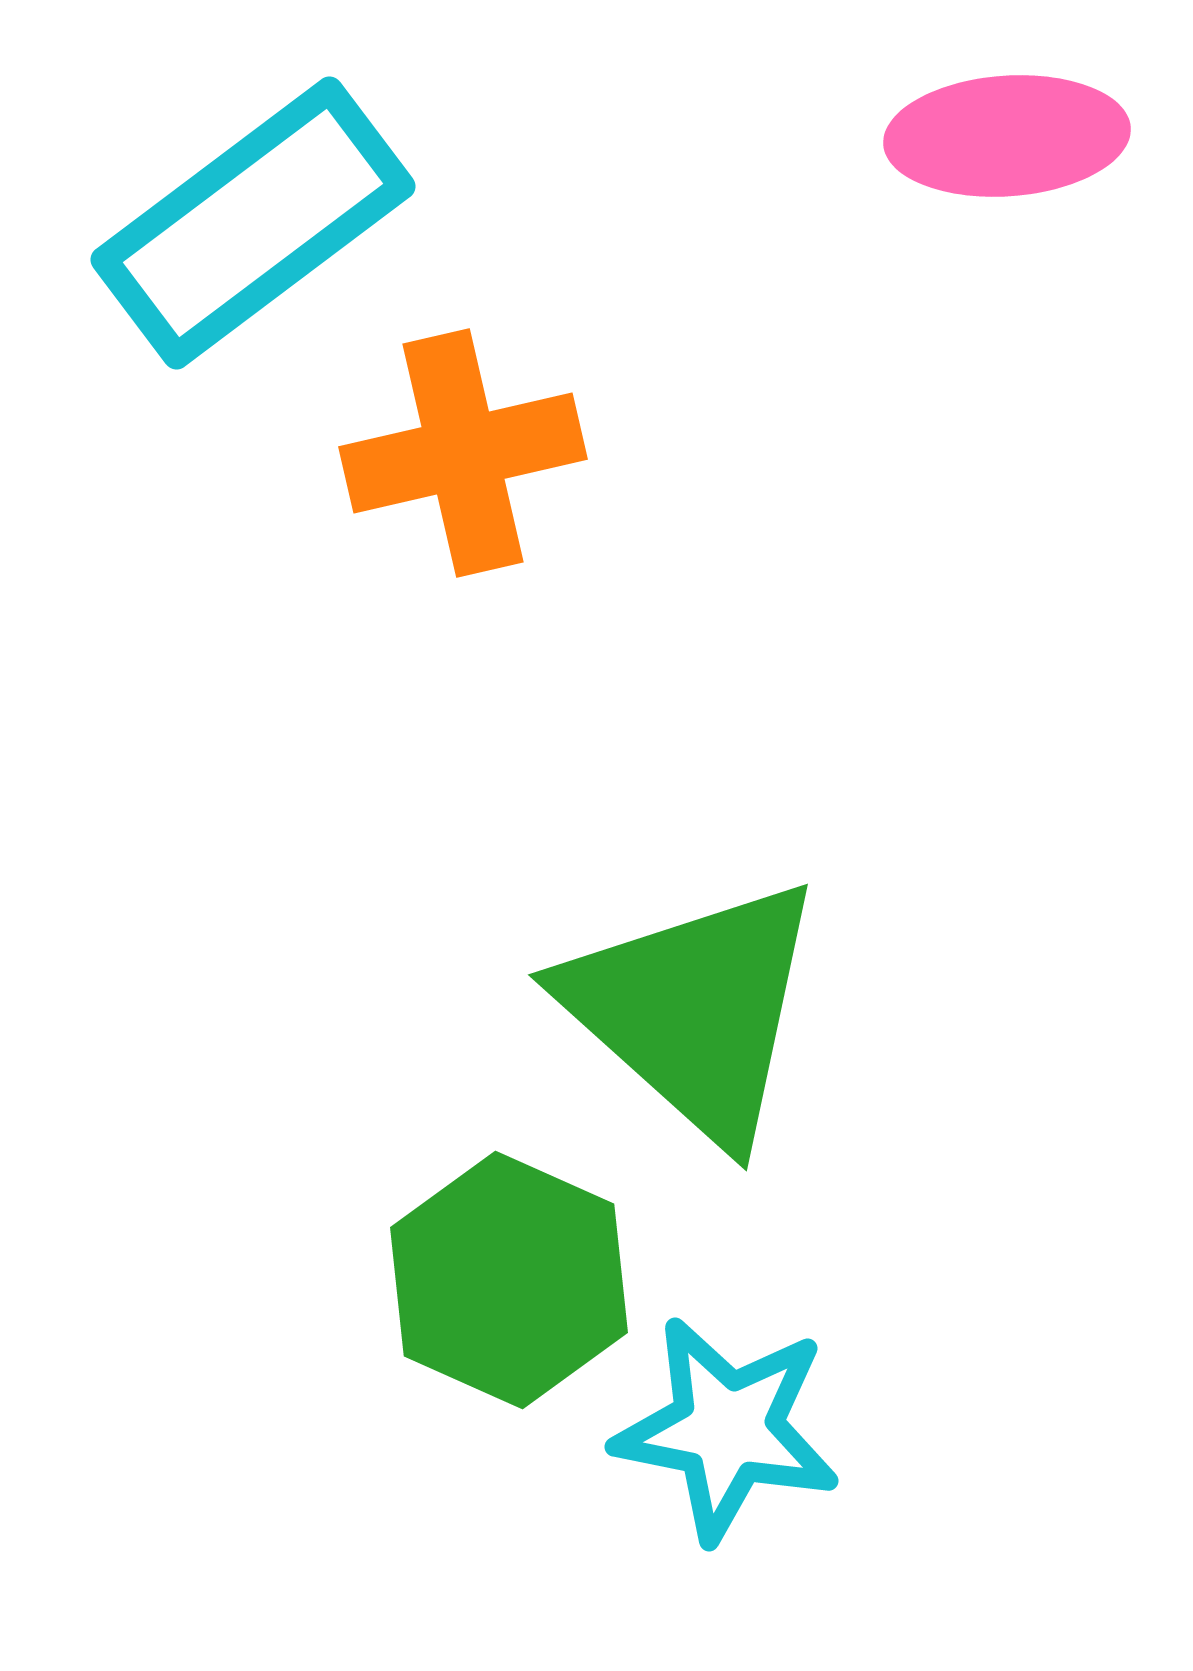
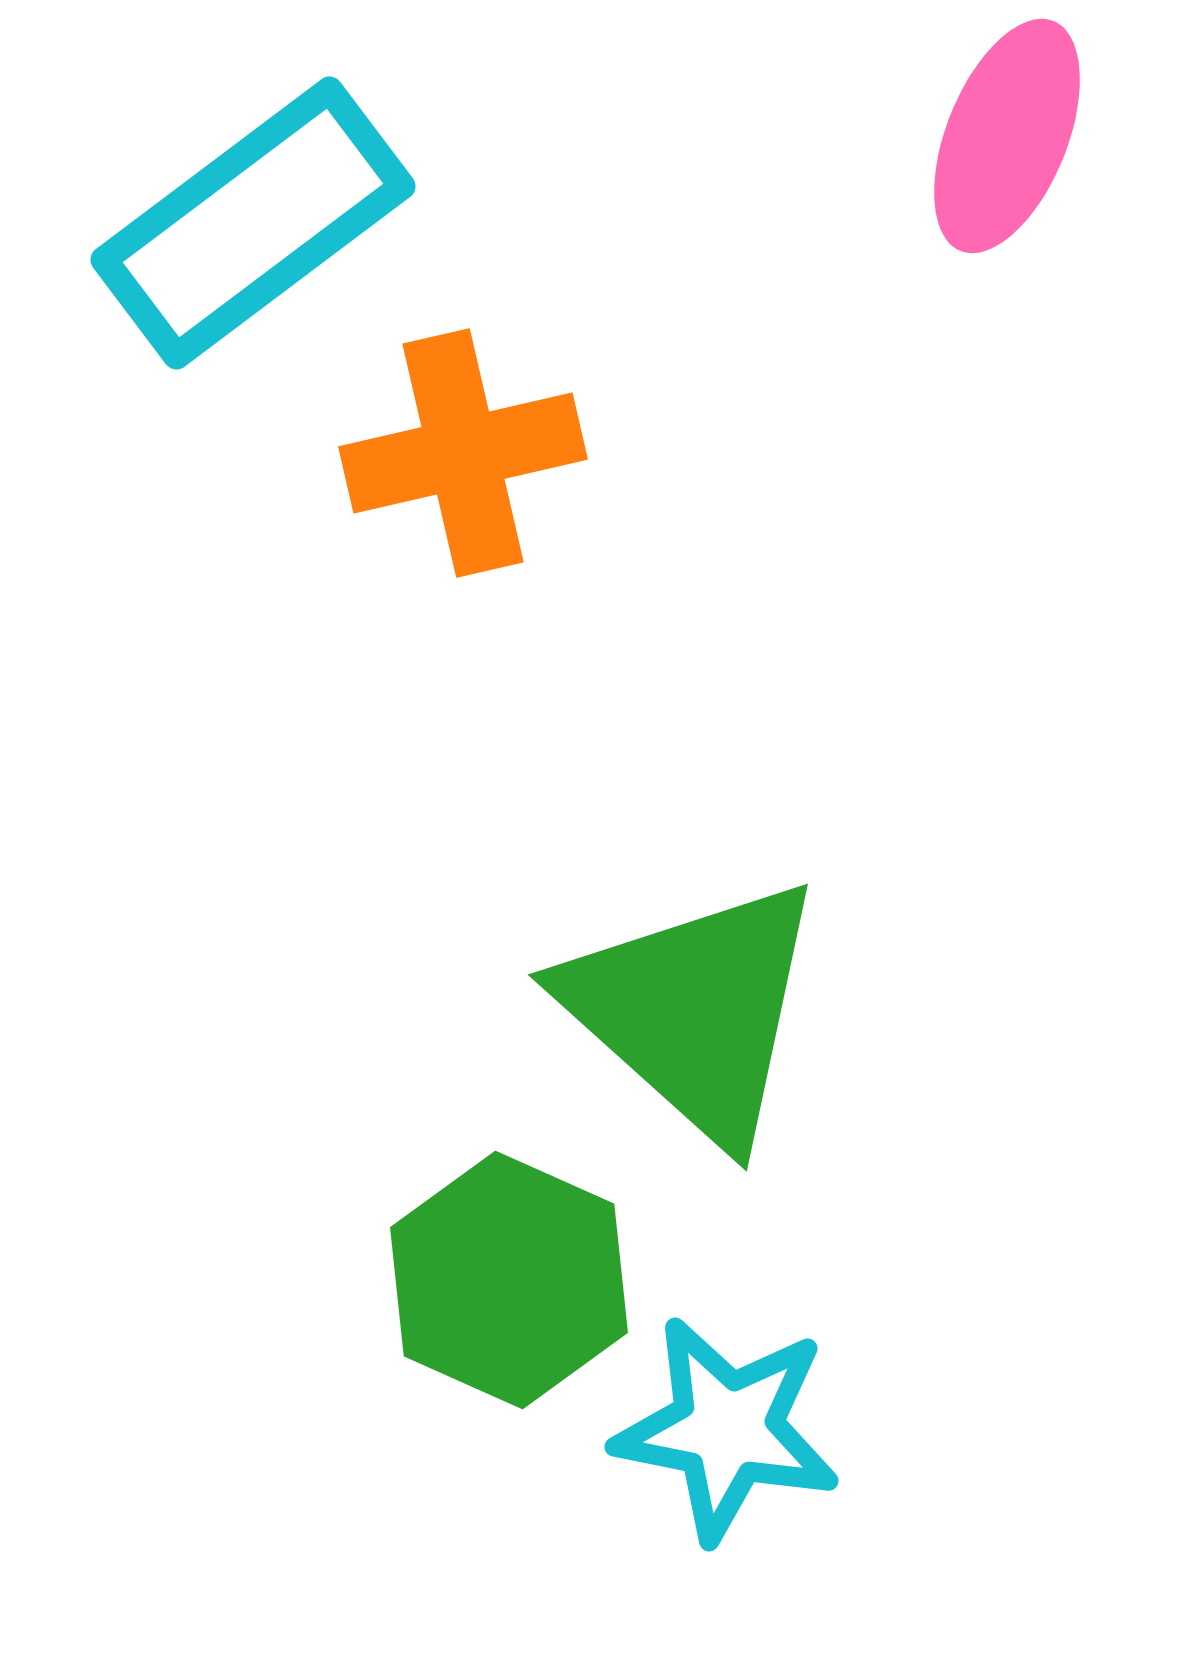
pink ellipse: rotated 64 degrees counterclockwise
